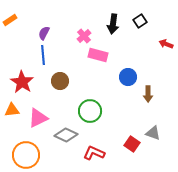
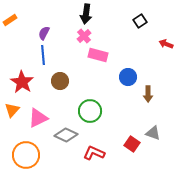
black arrow: moved 27 px left, 10 px up
orange triangle: rotated 42 degrees counterclockwise
